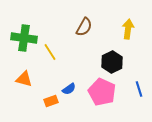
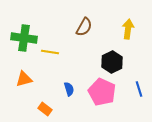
yellow line: rotated 48 degrees counterclockwise
orange triangle: rotated 30 degrees counterclockwise
blue semicircle: rotated 72 degrees counterclockwise
orange rectangle: moved 6 px left, 8 px down; rotated 56 degrees clockwise
